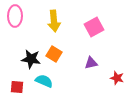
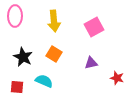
black star: moved 8 px left, 2 px up; rotated 18 degrees clockwise
